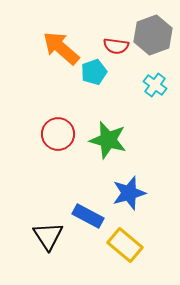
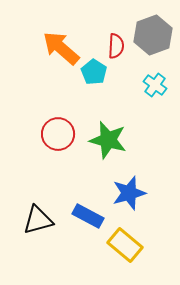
red semicircle: rotated 95 degrees counterclockwise
cyan pentagon: rotated 20 degrees counterclockwise
black triangle: moved 10 px left, 16 px up; rotated 48 degrees clockwise
